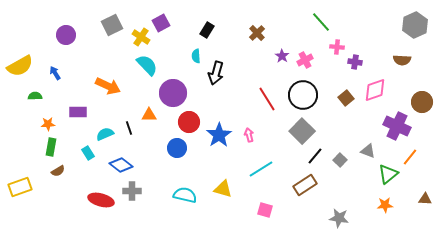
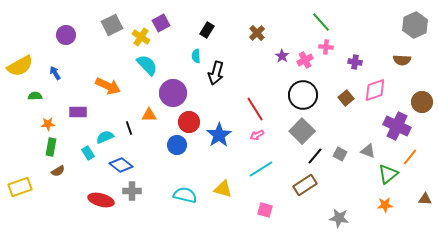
pink cross at (337, 47): moved 11 px left
red line at (267, 99): moved 12 px left, 10 px down
cyan semicircle at (105, 134): moved 3 px down
pink arrow at (249, 135): moved 8 px right; rotated 104 degrees counterclockwise
blue circle at (177, 148): moved 3 px up
gray square at (340, 160): moved 6 px up; rotated 16 degrees counterclockwise
